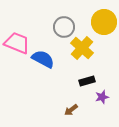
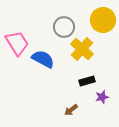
yellow circle: moved 1 px left, 2 px up
pink trapezoid: rotated 36 degrees clockwise
yellow cross: moved 1 px down
